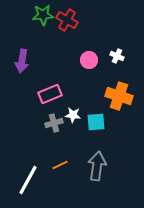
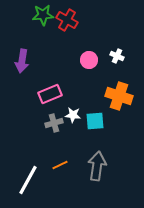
cyan square: moved 1 px left, 1 px up
